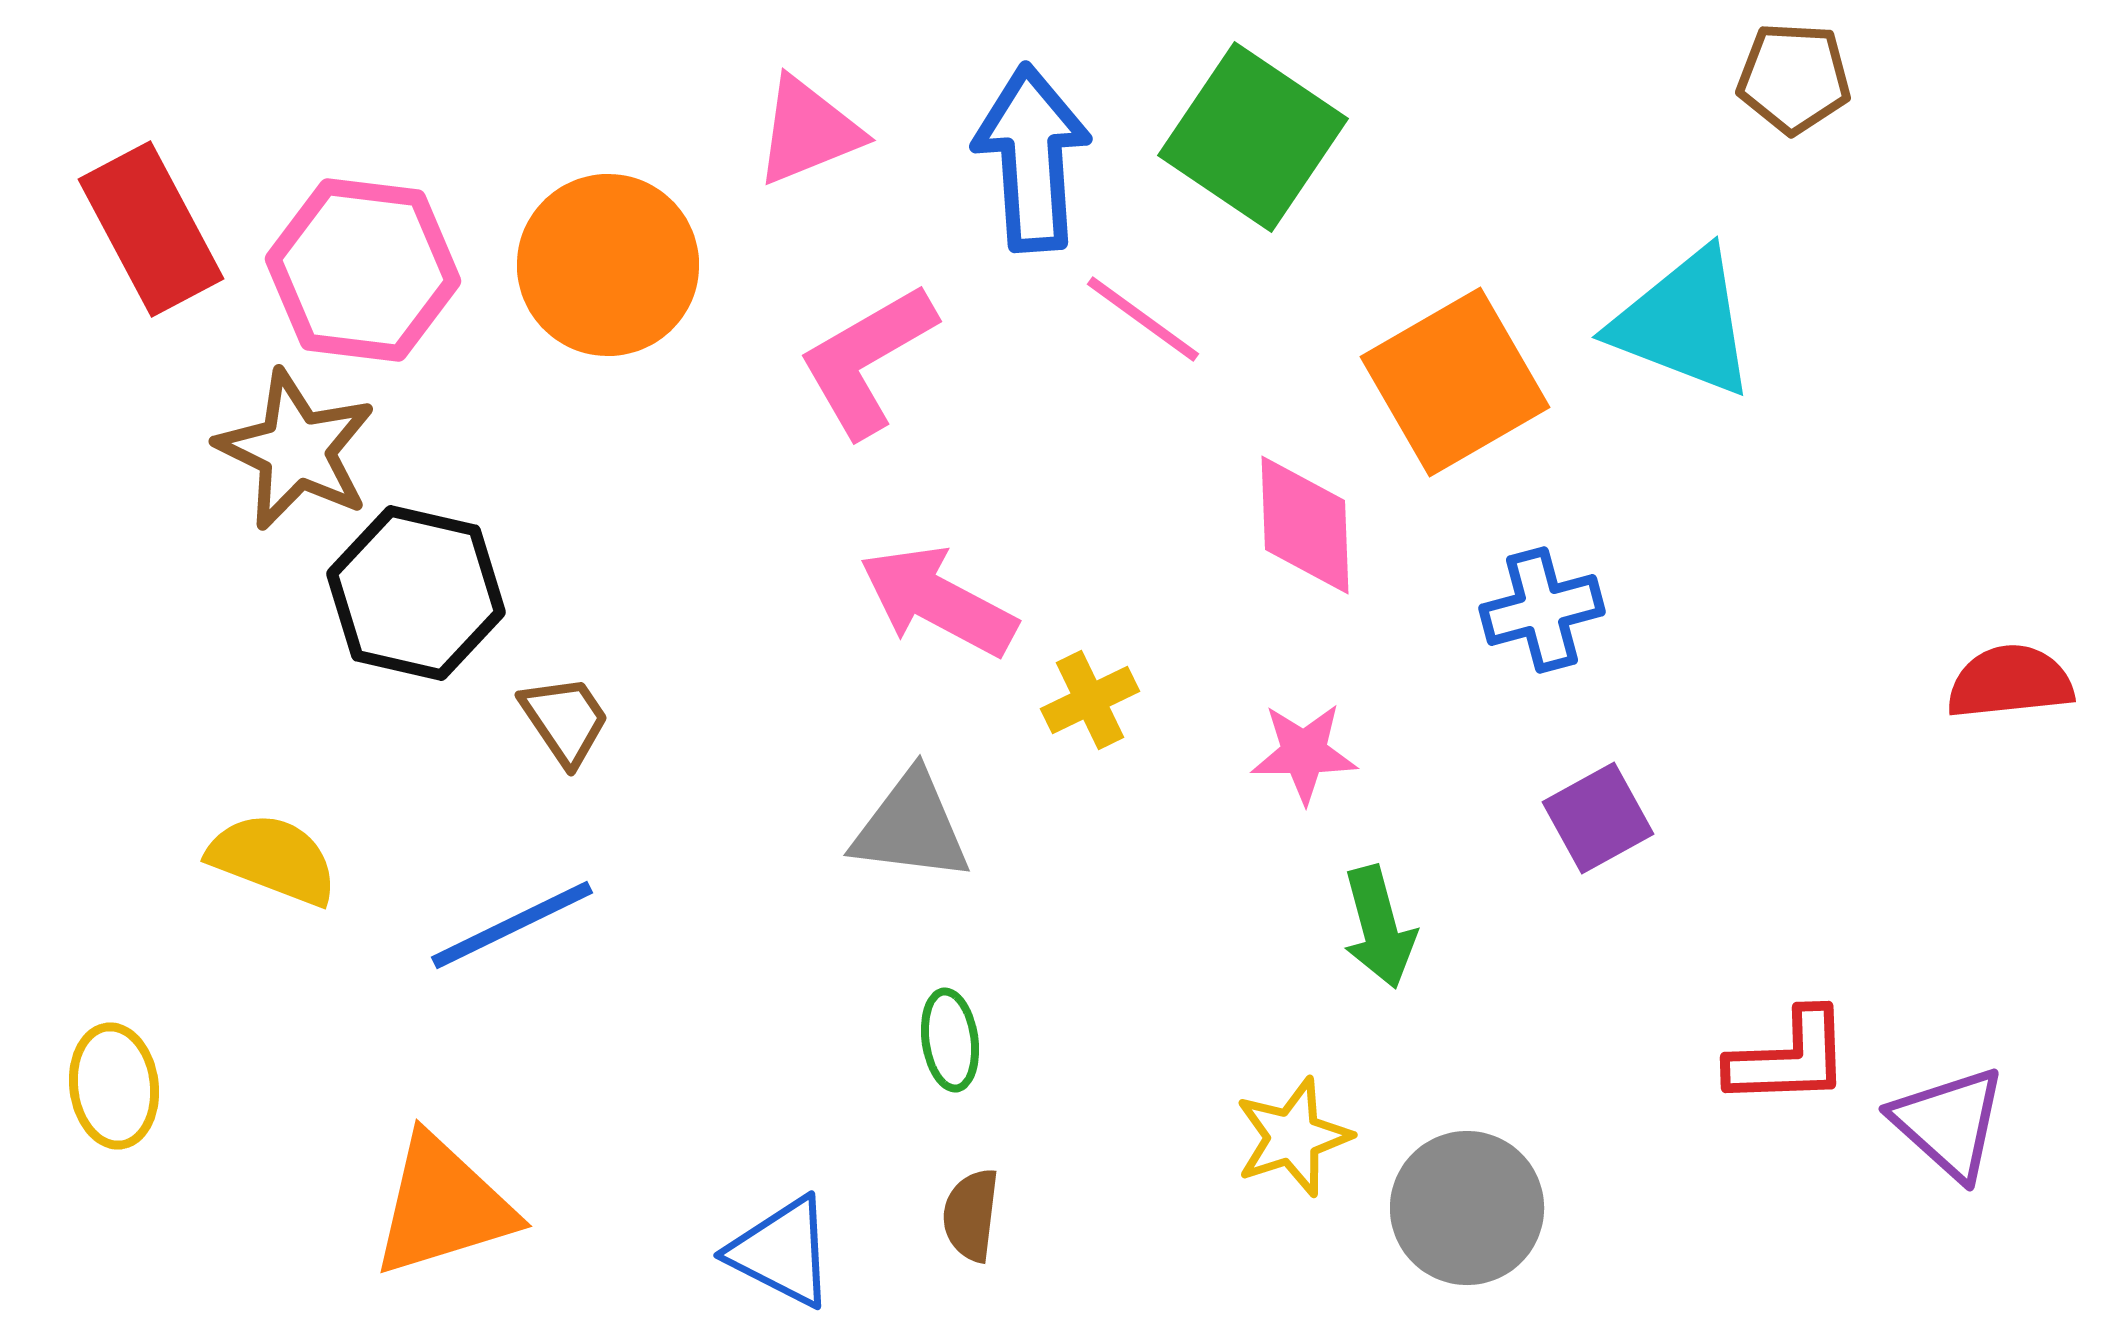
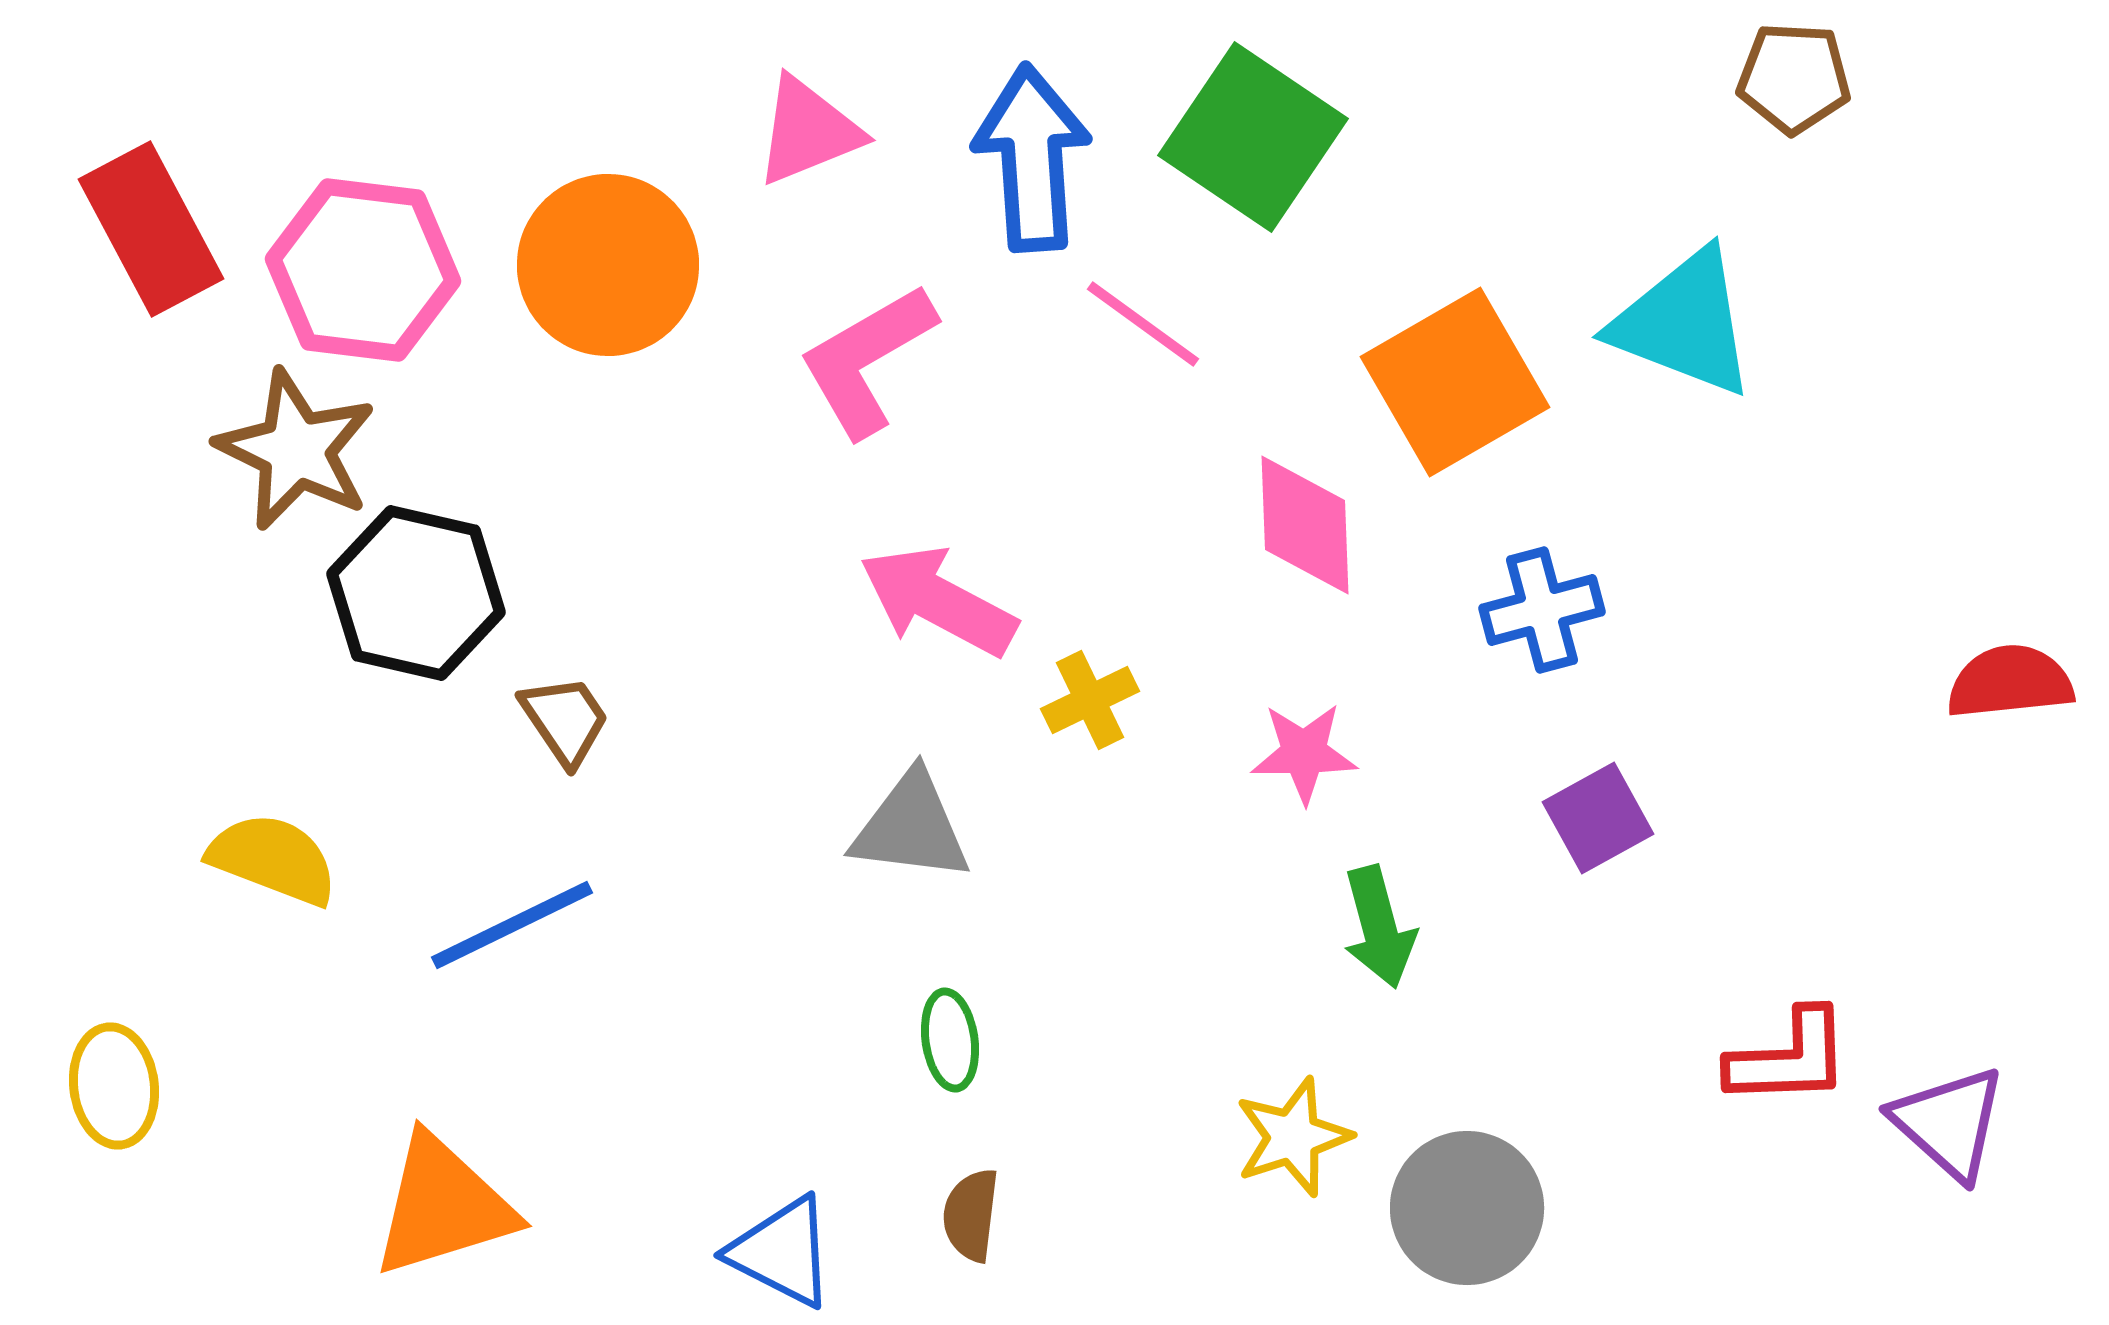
pink line: moved 5 px down
